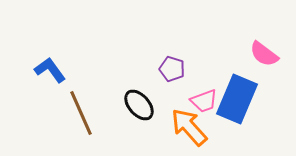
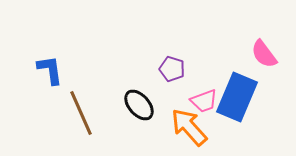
pink semicircle: rotated 16 degrees clockwise
blue L-shape: rotated 28 degrees clockwise
blue rectangle: moved 2 px up
